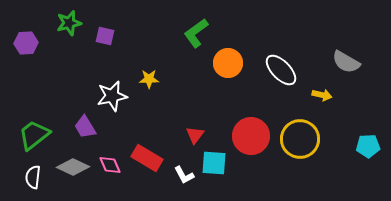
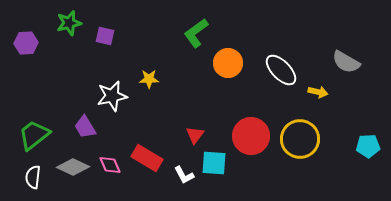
yellow arrow: moved 4 px left, 3 px up
